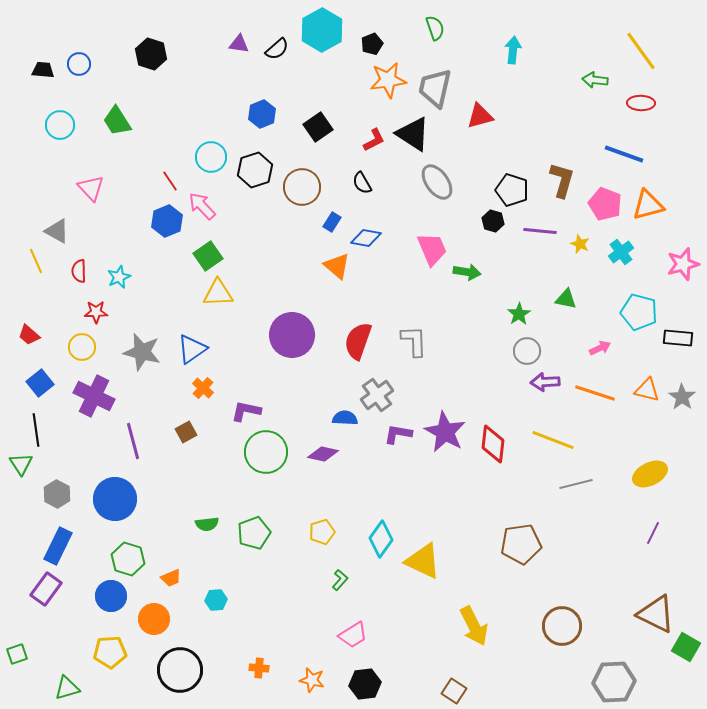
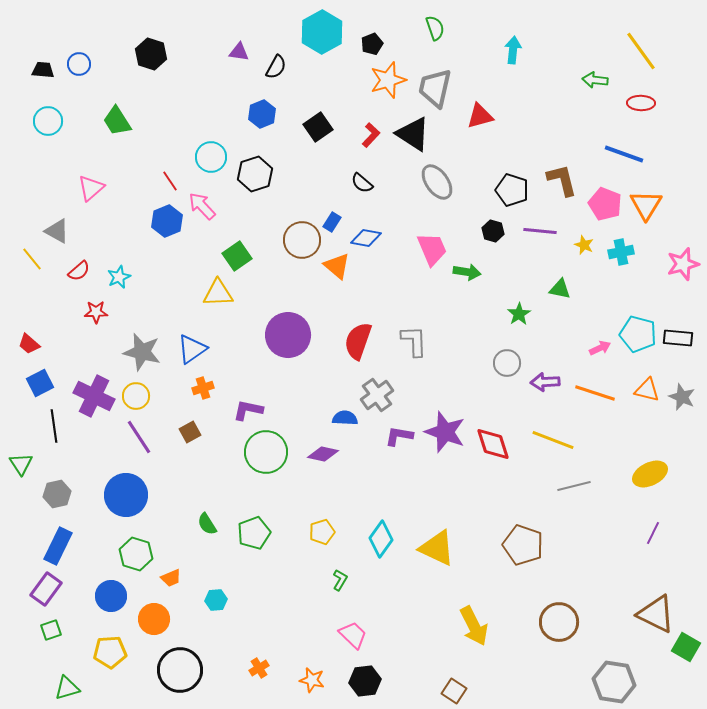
cyan hexagon at (322, 30): moved 2 px down
purple triangle at (239, 44): moved 8 px down
black semicircle at (277, 49): moved 1 px left, 18 px down; rotated 20 degrees counterclockwise
orange star at (388, 80): rotated 9 degrees counterclockwise
cyan circle at (60, 125): moved 12 px left, 4 px up
red L-shape at (374, 140): moved 3 px left, 5 px up; rotated 20 degrees counterclockwise
black hexagon at (255, 170): moved 4 px down
brown L-shape at (562, 180): rotated 30 degrees counterclockwise
black semicircle at (362, 183): rotated 20 degrees counterclockwise
brown circle at (302, 187): moved 53 px down
pink triangle at (91, 188): rotated 32 degrees clockwise
orange triangle at (648, 205): moved 2 px left; rotated 44 degrees counterclockwise
black hexagon at (493, 221): moved 10 px down
yellow star at (580, 244): moved 4 px right, 1 px down
cyan cross at (621, 252): rotated 25 degrees clockwise
green square at (208, 256): moved 29 px right
yellow line at (36, 261): moved 4 px left, 2 px up; rotated 15 degrees counterclockwise
red semicircle at (79, 271): rotated 130 degrees counterclockwise
green triangle at (566, 299): moved 6 px left, 10 px up
cyan pentagon at (639, 312): moved 1 px left, 22 px down
red trapezoid at (29, 335): moved 9 px down
purple circle at (292, 335): moved 4 px left
yellow circle at (82, 347): moved 54 px right, 49 px down
gray circle at (527, 351): moved 20 px left, 12 px down
blue square at (40, 383): rotated 12 degrees clockwise
orange cross at (203, 388): rotated 30 degrees clockwise
gray star at (682, 397): rotated 12 degrees counterclockwise
purple L-shape at (246, 411): moved 2 px right, 1 px up
black line at (36, 430): moved 18 px right, 4 px up
brown square at (186, 432): moved 4 px right
purple star at (445, 432): rotated 9 degrees counterclockwise
purple L-shape at (398, 434): moved 1 px right, 2 px down
purple line at (133, 441): moved 6 px right, 4 px up; rotated 18 degrees counterclockwise
red diamond at (493, 444): rotated 24 degrees counterclockwise
gray line at (576, 484): moved 2 px left, 2 px down
gray hexagon at (57, 494): rotated 20 degrees clockwise
blue circle at (115, 499): moved 11 px right, 4 px up
green semicircle at (207, 524): rotated 65 degrees clockwise
brown pentagon at (521, 544): moved 2 px right, 1 px down; rotated 27 degrees clockwise
green hexagon at (128, 559): moved 8 px right, 5 px up
yellow triangle at (423, 561): moved 14 px right, 13 px up
green L-shape at (340, 580): rotated 10 degrees counterclockwise
brown circle at (562, 626): moved 3 px left, 4 px up
pink trapezoid at (353, 635): rotated 104 degrees counterclockwise
green square at (17, 654): moved 34 px right, 24 px up
orange cross at (259, 668): rotated 36 degrees counterclockwise
gray hexagon at (614, 682): rotated 12 degrees clockwise
black hexagon at (365, 684): moved 3 px up
